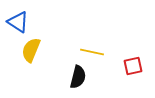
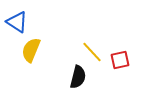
blue triangle: moved 1 px left
yellow line: rotated 35 degrees clockwise
red square: moved 13 px left, 6 px up
